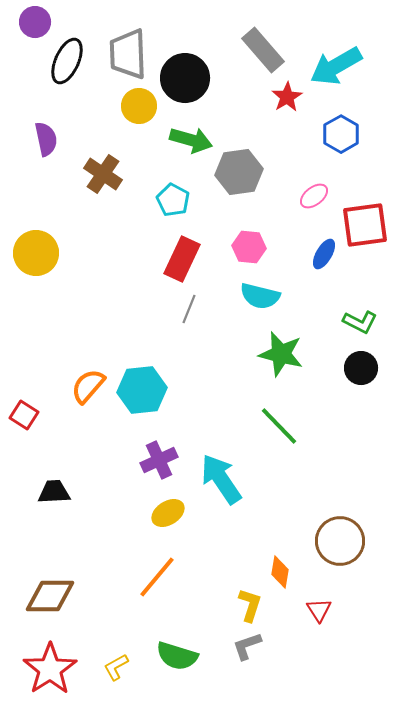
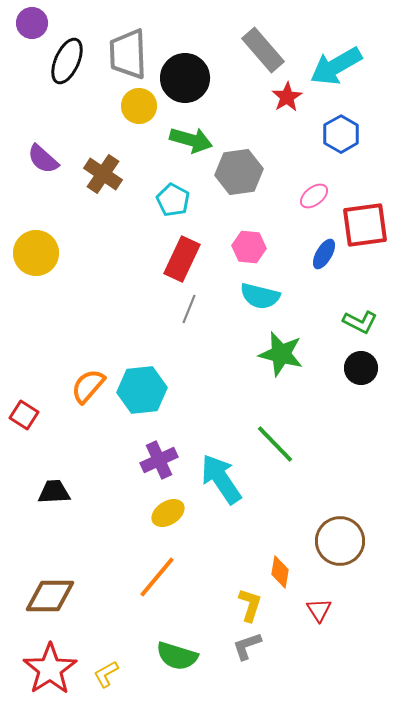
purple circle at (35, 22): moved 3 px left, 1 px down
purple semicircle at (46, 139): moved 3 px left, 20 px down; rotated 144 degrees clockwise
green line at (279, 426): moved 4 px left, 18 px down
yellow L-shape at (116, 667): moved 10 px left, 7 px down
